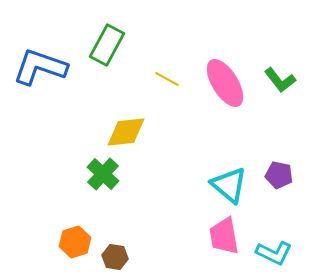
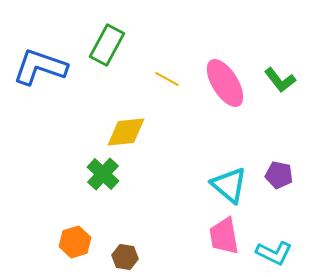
brown hexagon: moved 10 px right
